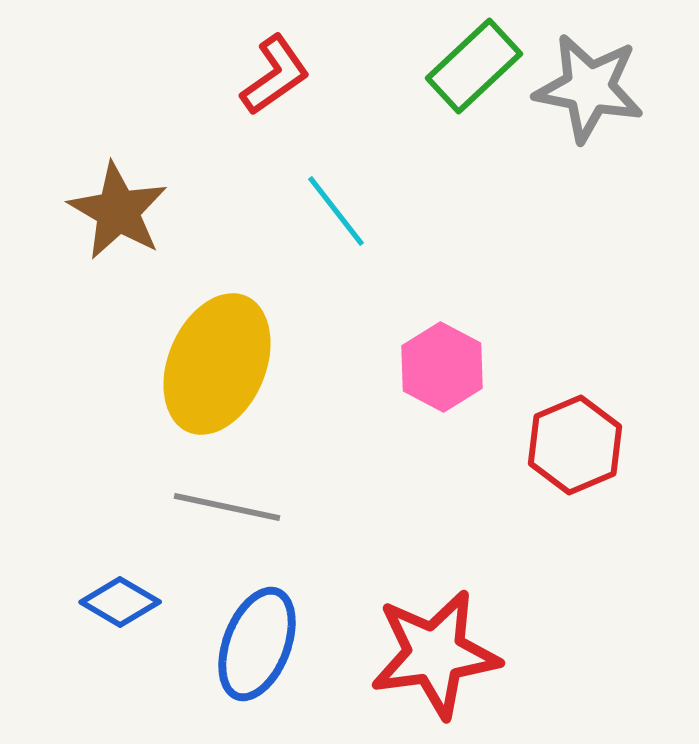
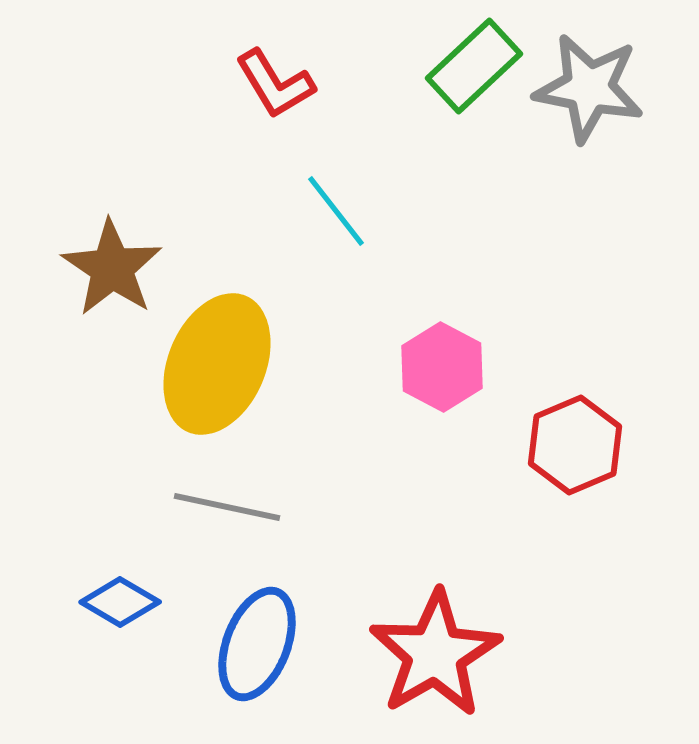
red L-shape: moved 9 px down; rotated 94 degrees clockwise
brown star: moved 6 px left, 57 px down; rotated 4 degrees clockwise
red star: rotated 22 degrees counterclockwise
